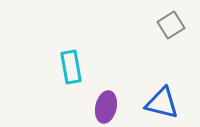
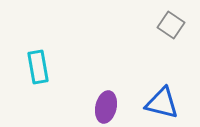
gray square: rotated 24 degrees counterclockwise
cyan rectangle: moved 33 px left
